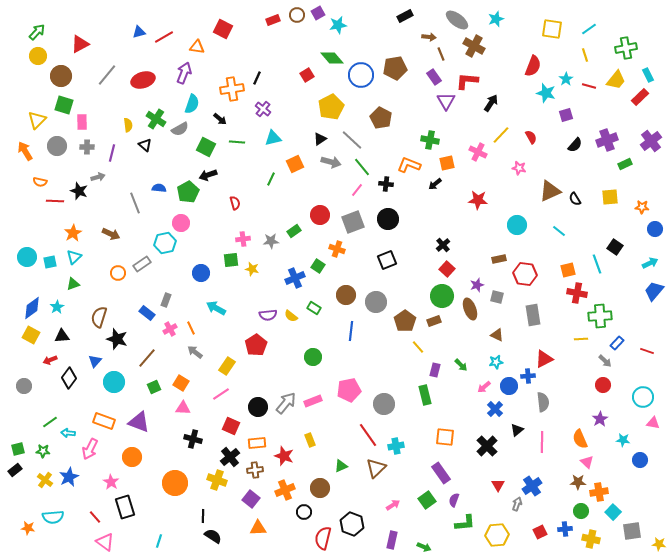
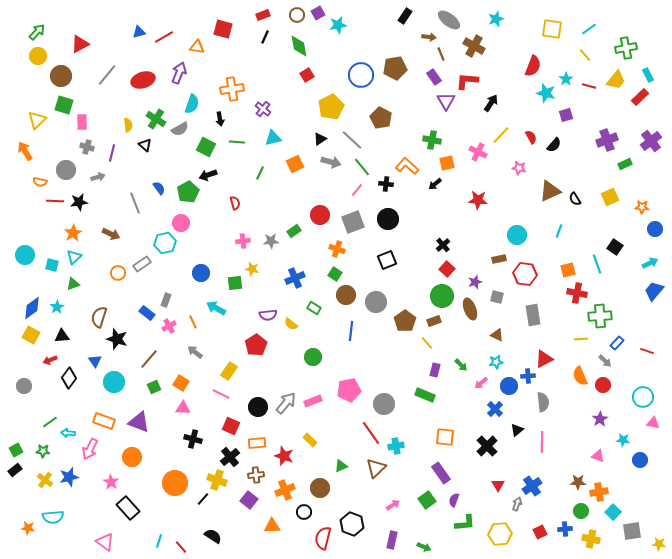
black rectangle at (405, 16): rotated 28 degrees counterclockwise
red rectangle at (273, 20): moved 10 px left, 5 px up
gray ellipse at (457, 20): moved 8 px left
red square at (223, 29): rotated 12 degrees counterclockwise
yellow line at (585, 55): rotated 24 degrees counterclockwise
green diamond at (332, 58): moved 33 px left, 12 px up; rotated 30 degrees clockwise
purple arrow at (184, 73): moved 5 px left
black line at (257, 78): moved 8 px right, 41 px up
black arrow at (220, 119): rotated 40 degrees clockwise
green cross at (430, 140): moved 2 px right
black semicircle at (575, 145): moved 21 px left
gray circle at (57, 146): moved 9 px right, 24 px down
gray cross at (87, 147): rotated 16 degrees clockwise
orange L-shape at (409, 165): moved 2 px left, 1 px down; rotated 20 degrees clockwise
green line at (271, 179): moved 11 px left, 6 px up
blue semicircle at (159, 188): rotated 48 degrees clockwise
black star at (79, 191): moved 11 px down; rotated 30 degrees counterclockwise
yellow square at (610, 197): rotated 18 degrees counterclockwise
cyan circle at (517, 225): moved 10 px down
cyan line at (559, 231): rotated 72 degrees clockwise
pink cross at (243, 239): moved 2 px down
cyan circle at (27, 257): moved 2 px left, 2 px up
green square at (231, 260): moved 4 px right, 23 px down
cyan square at (50, 262): moved 2 px right, 3 px down; rotated 24 degrees clockwise
green square at (318, 266): moved 17 px right, 8 px down
purple star at (477, 285): moved 2 px left, 3 px up
yellow semicircle at (291, 316): moved 8 px down
orange line at (191, 328): moved 2 px right, 6 px up
pink cross at (170, 329): moved 1 px left, 3 px up
yellow line at (418, 347): moved 9 px right, 4 px up
brown line at (147, 358): moved 2 px right, 1 px down
blue triangle at (95, 361): rotated 16 degrees counterclockwise
yellow rectangle at (227, 366): moved 2 px right, 5 px down
pink arrow at (484, 387): moved 3 px left, 4 px up
pink line at (221, 394): rotated 60 degrees clockwise
green rectangle at (425, 395): rotated 54 degrees counterclockwise
red line at (368, 435): moved 3 px right, 2 px up
orange semicircle at (580, 439): moved 63 px up
yellow rectangle at (310, 440): rotated 24 degrees counterclockwise
green square at (18, 449): moved 2 px left, 1 px down; rotated 16 degrees counterclockwise
pink triangle at (587, 462): moved 11 px right, 6 px up; rotated 24 degrees counterclockwise
brown cross at (255, 470): moved 1 px right, 5 px down
blue star at (69, 477): rotated 12 degrees clockwise
purple square at (251, 499): moved 2 px left, 1 px down
black rectangle at (125, 507): moved 3 px right, 1 px down; rotated 25 degrees counterclockwise
black line at (203, 516): moved 17 px up; rotated 40 degrees clockwise
red line at (95, 517): moved 86 px right, 30 px down
orange triangle at (258, 528): moved 14 px right, 2 px up
yellow hexagon at (497, 535): moved 3 px right, 1 px up
